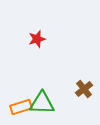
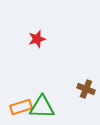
brown cross: moved 2 px right; rotated 30 degrees counterclockwise
green triangle: moved 4 px down
